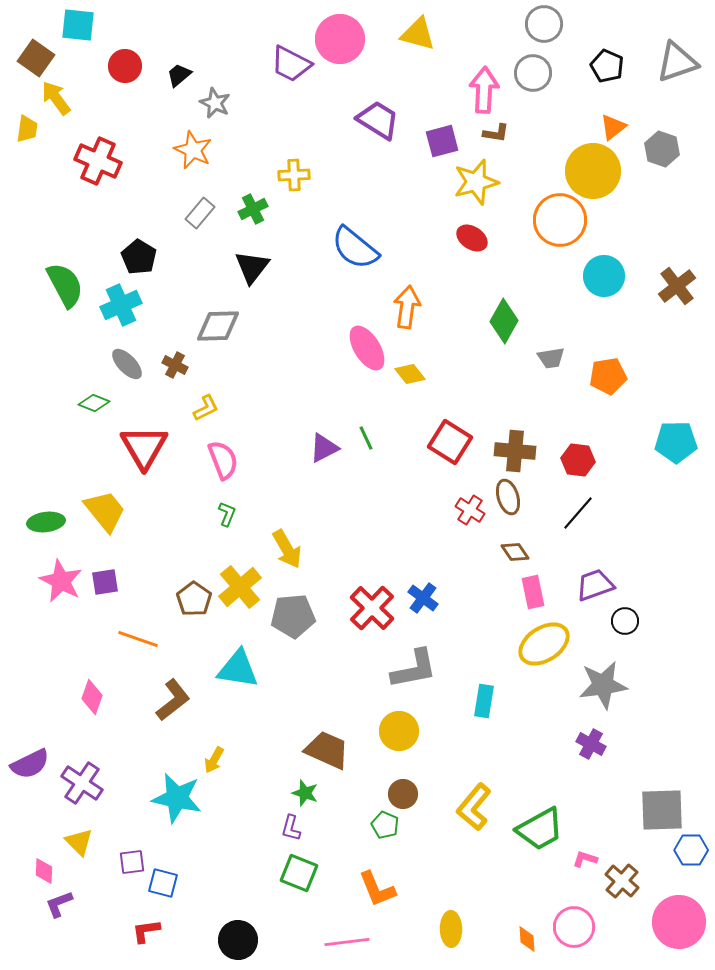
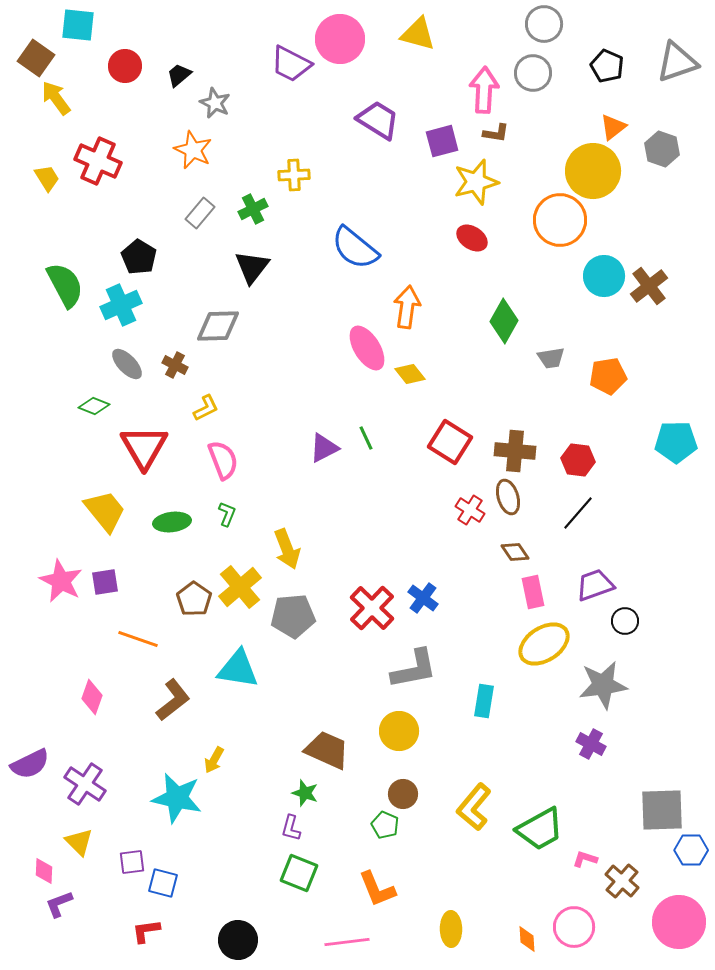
yellow trapezoid at (27, 129): moved 20 px right, 49 px down; rotated 40 degrees counterclockwise
brown cross at (677, 286): moved 28 px left
green diamond at (94, 403): moved 3 px down
green ellipse at (46, 522): moved 126 px right
yellow arrow at (287, 549): rotated 9 degrees clockwise
purple cross at (82, 783): moved 3 px right, 1 px down
